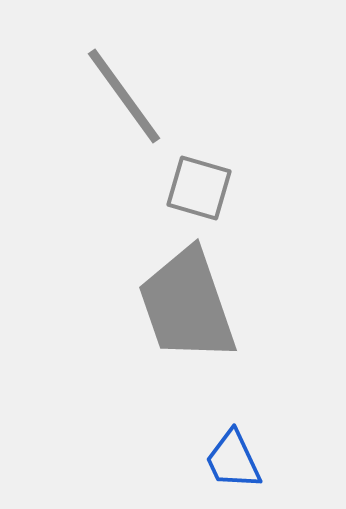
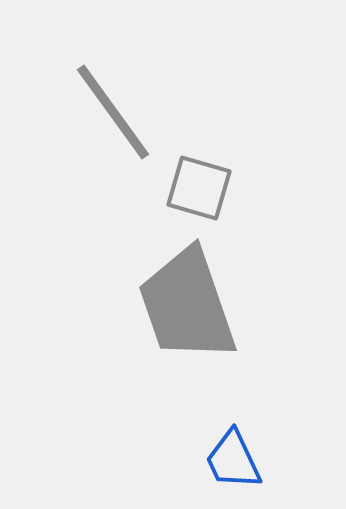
gray line: moved 11 px left, 16 px down
